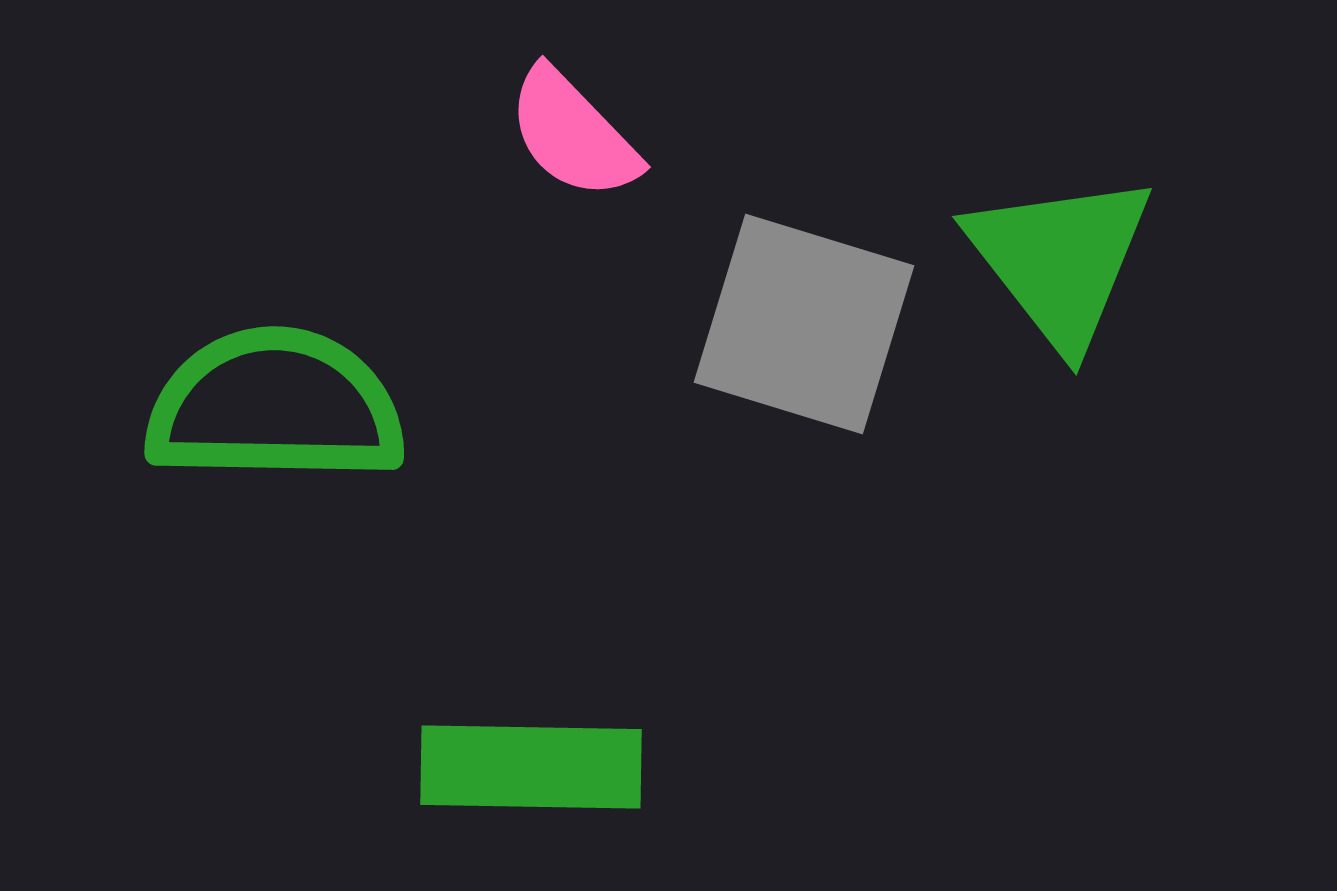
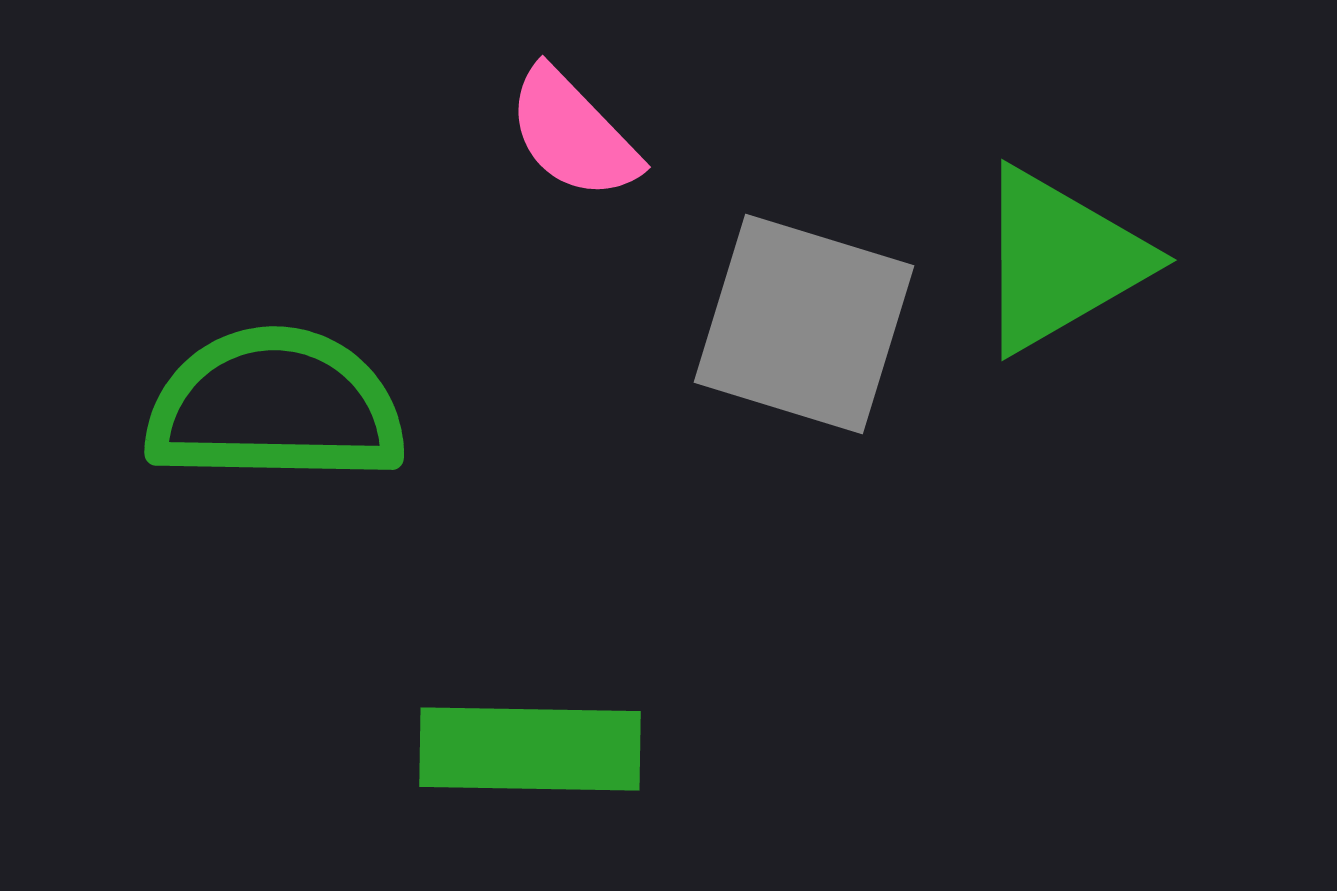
green triangle: rotated 38 degrees clockwise
green rectangle: moved 1 px left, 18 px up
